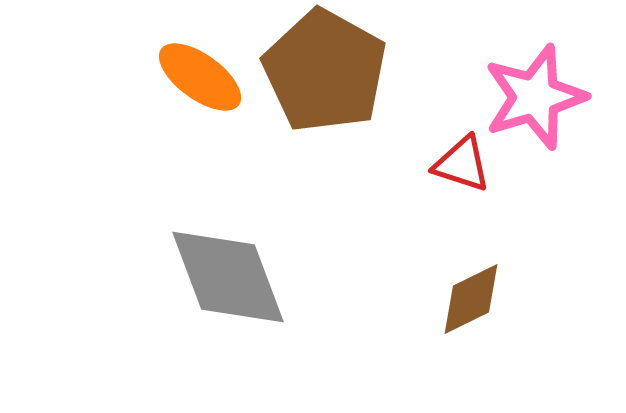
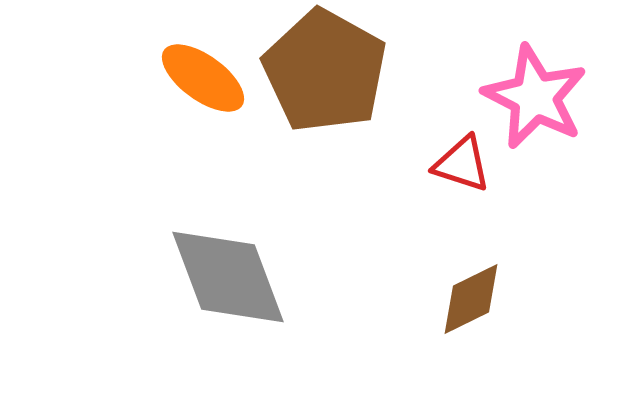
orange ellipse: moved 3 px right, 1 px down
pink star: rotated 28 degrees counterclockwise
